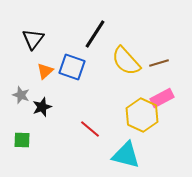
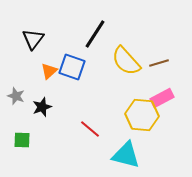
orange triangle: moved 4 px right
gray star: moved 5 px left, 1 px down
yellow hexagon: rotated 20 degrees counterclockwise
